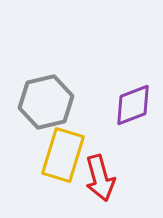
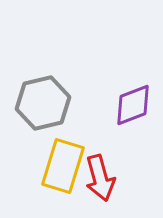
gray hexagon: moved 3 px left, 1 px down
yellow rectangle: moved 11 px down
